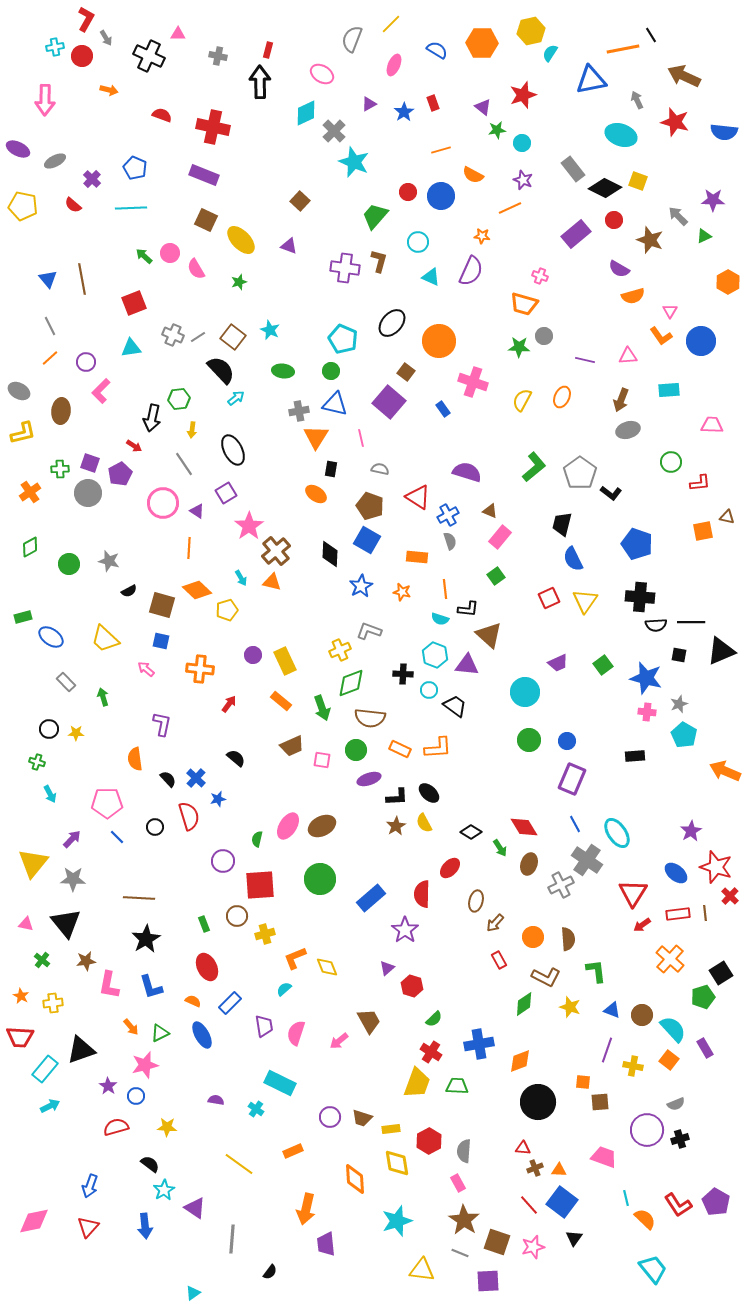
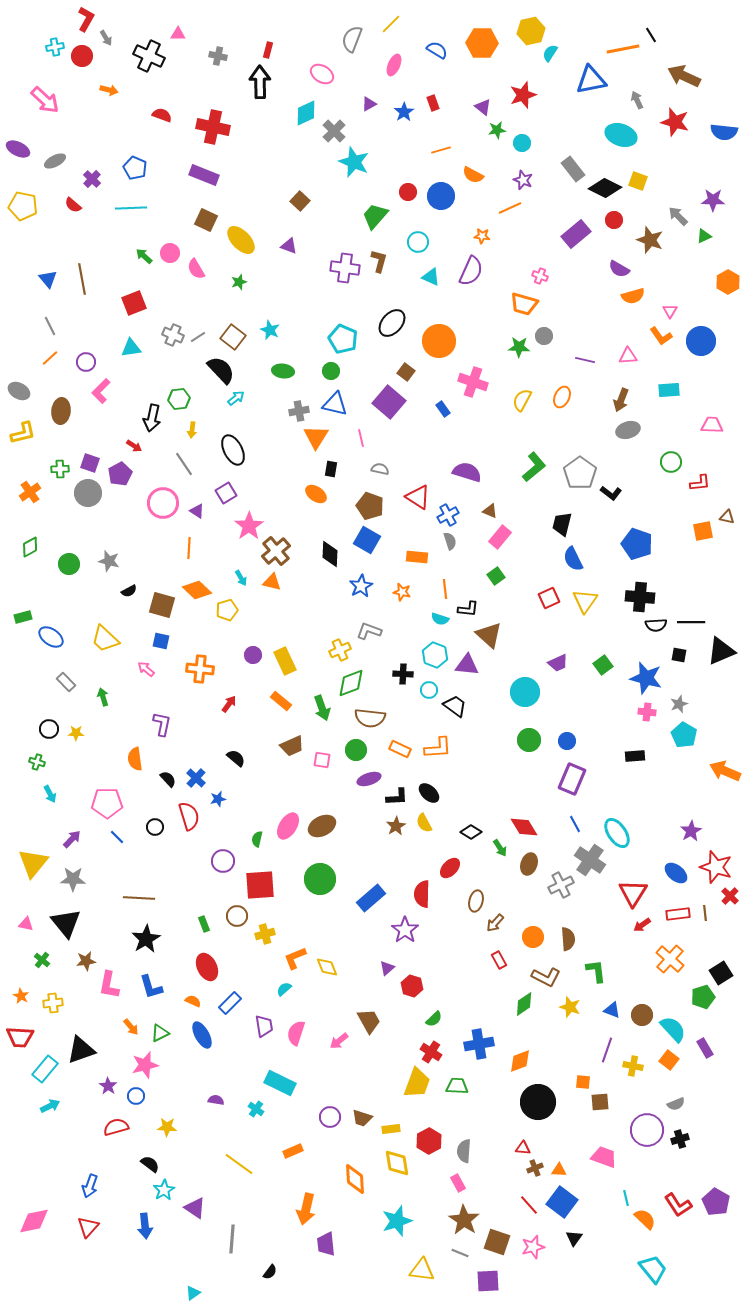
pink arrow at (45, 100): rotated 48 degrees counterclockwise
gray cross at (587, 860): moved 3 px right
